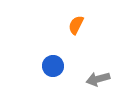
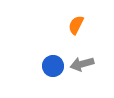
gray arrow: moved 16 px left, 15 px up
